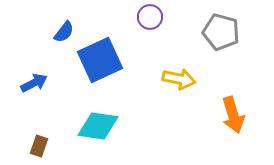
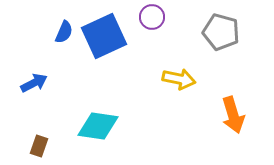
purple circle: moved 2 px right
blue semicircle: rotated 15 degrees counterclockwise
blue square: moved 4 px right, 24 px up
